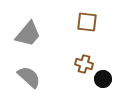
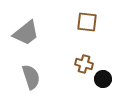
gray trapezoid: moved 2 px left, 1 px up; rotated 12 degrees clockwise
gray semicircle: moved 2 px right; rotated 30 degrees clockwise
